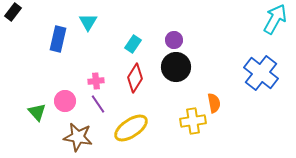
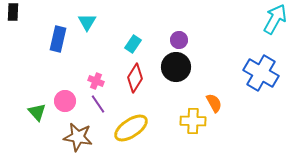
black rectangle: rotated 36 degrees counterclockwise
cyan triangle: moved 1 px left
purple circle: moved 5 px right
blue cross: rotated 8 degrees counterclockwise
pink cross: rotated 28 degrees clockwise
orange semicircle: rotated 18 degrees counterclockwise
yellow cross: rotated 10 degrees clockwise
